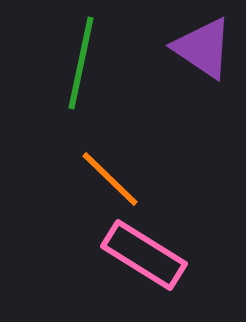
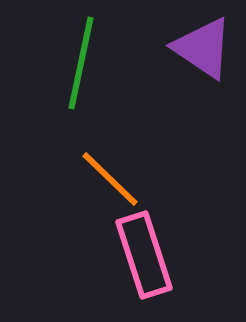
pink rectangle: rotated 40 degrees clockwise
